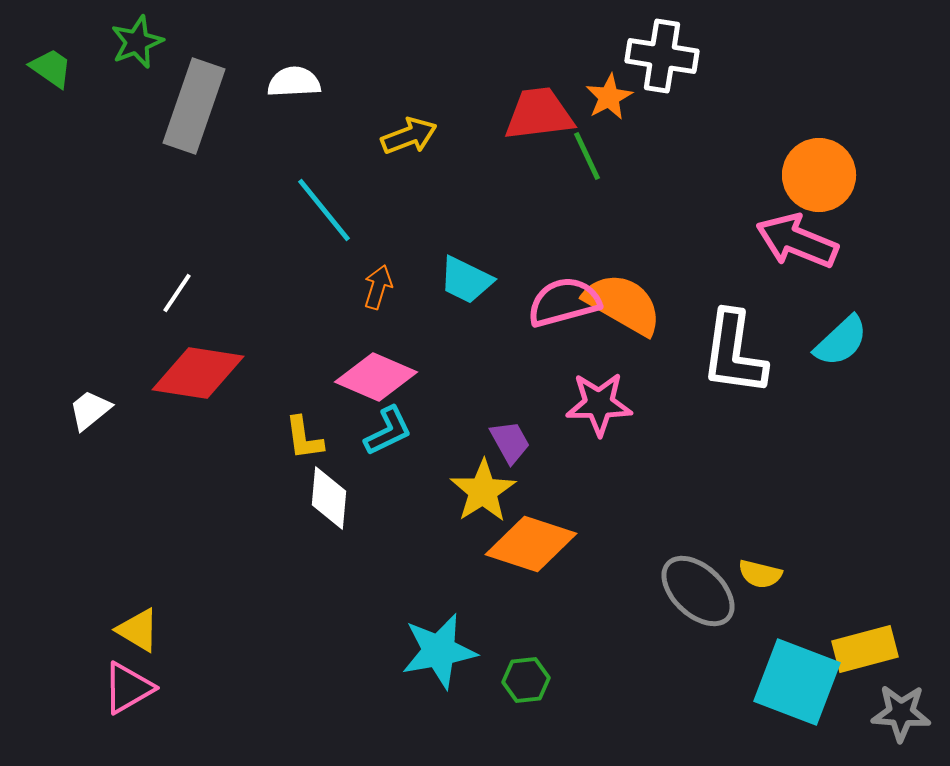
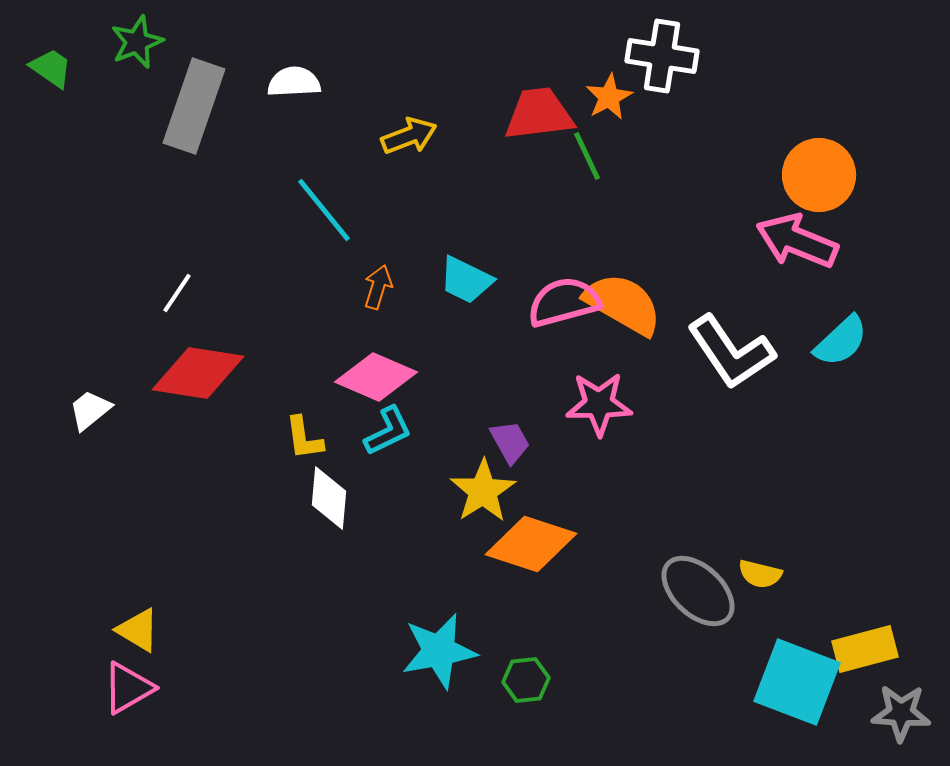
white L-shape: moved 3 px left, 1 px up; rotated 42 degrees counterclockwise
